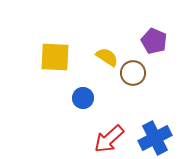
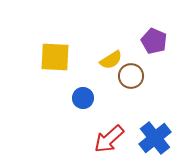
yellow semicircle: moved 4 px right, 3 px down; rotated 115 degrees clockwise
brown circle: moved 2 px left, 3 px down
blue cross: rotated 12 degrees counterclockwise
